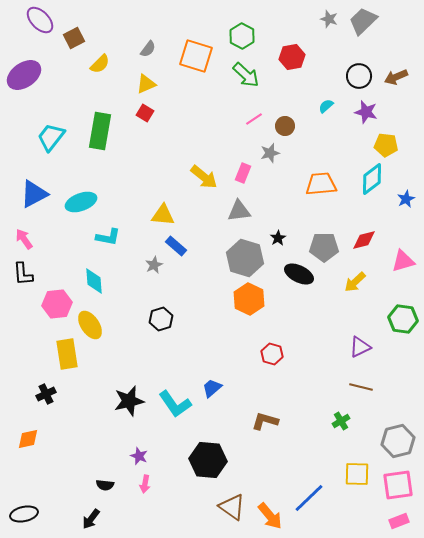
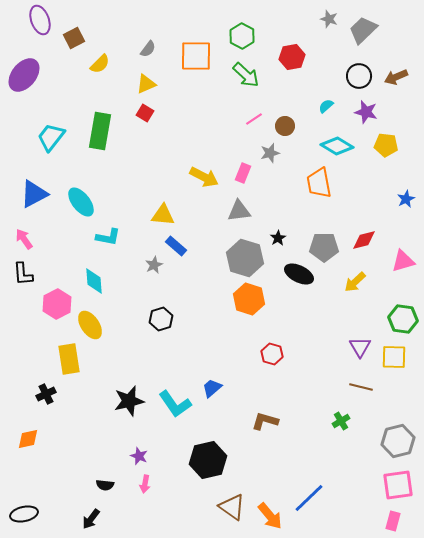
purple ellipse at (40, 20): rotated 24 degrees clockwise
gray trapezoid at (363, 21): moved 9 px down
orange square at (196, 56): rotated 16 degrees counterclockwise
purple ellipse at (24, 75): rotated 16 degrees counterclockwise
yellow arrow at (204, 177): rotated 12 degrees counterclockwise
cyan diamond at (372, 179): moved 35 px left, 33 px up; rotated 68 degrees clockwise
orange trapezoid at (321, 184): moved 2 px left, 1 px up; rotated 96 degrees counterclockwise
cyan ellipse at (81, 202): rotated 72 degrees clockwise
orange hexagon at (249, 299): rotated 8 degrees counterclockwise
pink hexagon at (57, 304): rotated 20 degrees counterclockwise
purple triangle at (360, 347): rotated 35 degrees counterclockwise
yellow rectangle at (67, 354): moved 2 px right, 5 px down
black hexagon at (208, 460): rotated 18 degrees counterclockwise
yellow square at (357, 474): moved 37 px right, 117 px up
pink rectangle at (399, 521): moved 6 px left; rotated 54 degrees counterclockwise
